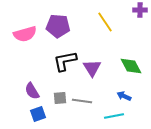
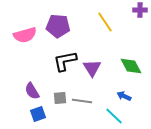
pink semicircle: moved 1 px down
cyan line: rotated 54 degrees clockwise
